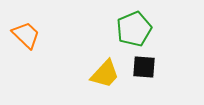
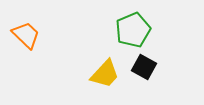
green pentagon: moved 1 px left, 1 px down
black square: rotated 25 degrees clockwise
